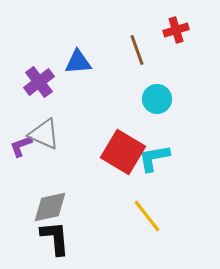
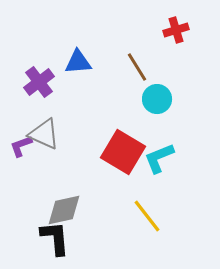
brown line: moved 17 px down; rotated 12 degrees counterclockwise
cyan L-shape: moved 5 px right; rotated 12 degrees counterclockwise
gray diamond: moved 14 px right, 3 px down
